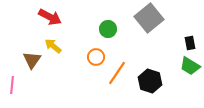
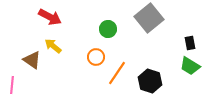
brown triangle: rotated 30 degrees counterclockwise
